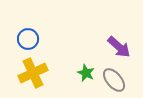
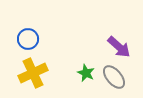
gray ellipse: moved 3 px up
